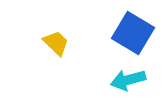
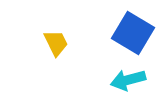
yellow trapezoid: rotated 20 degrees clockwise
